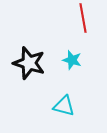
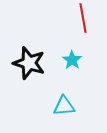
cyan star: rotated 18 degrees clockwise
cyan triangle: rotated 20 degrees counterclockwise
